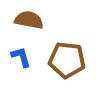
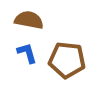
blue L-shape: moved 6 px right, 4 px up
